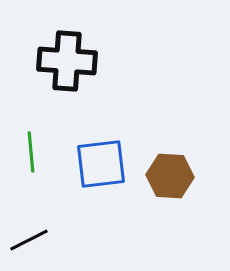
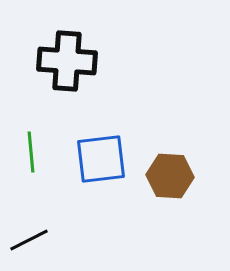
blue square: moved 5 px up
